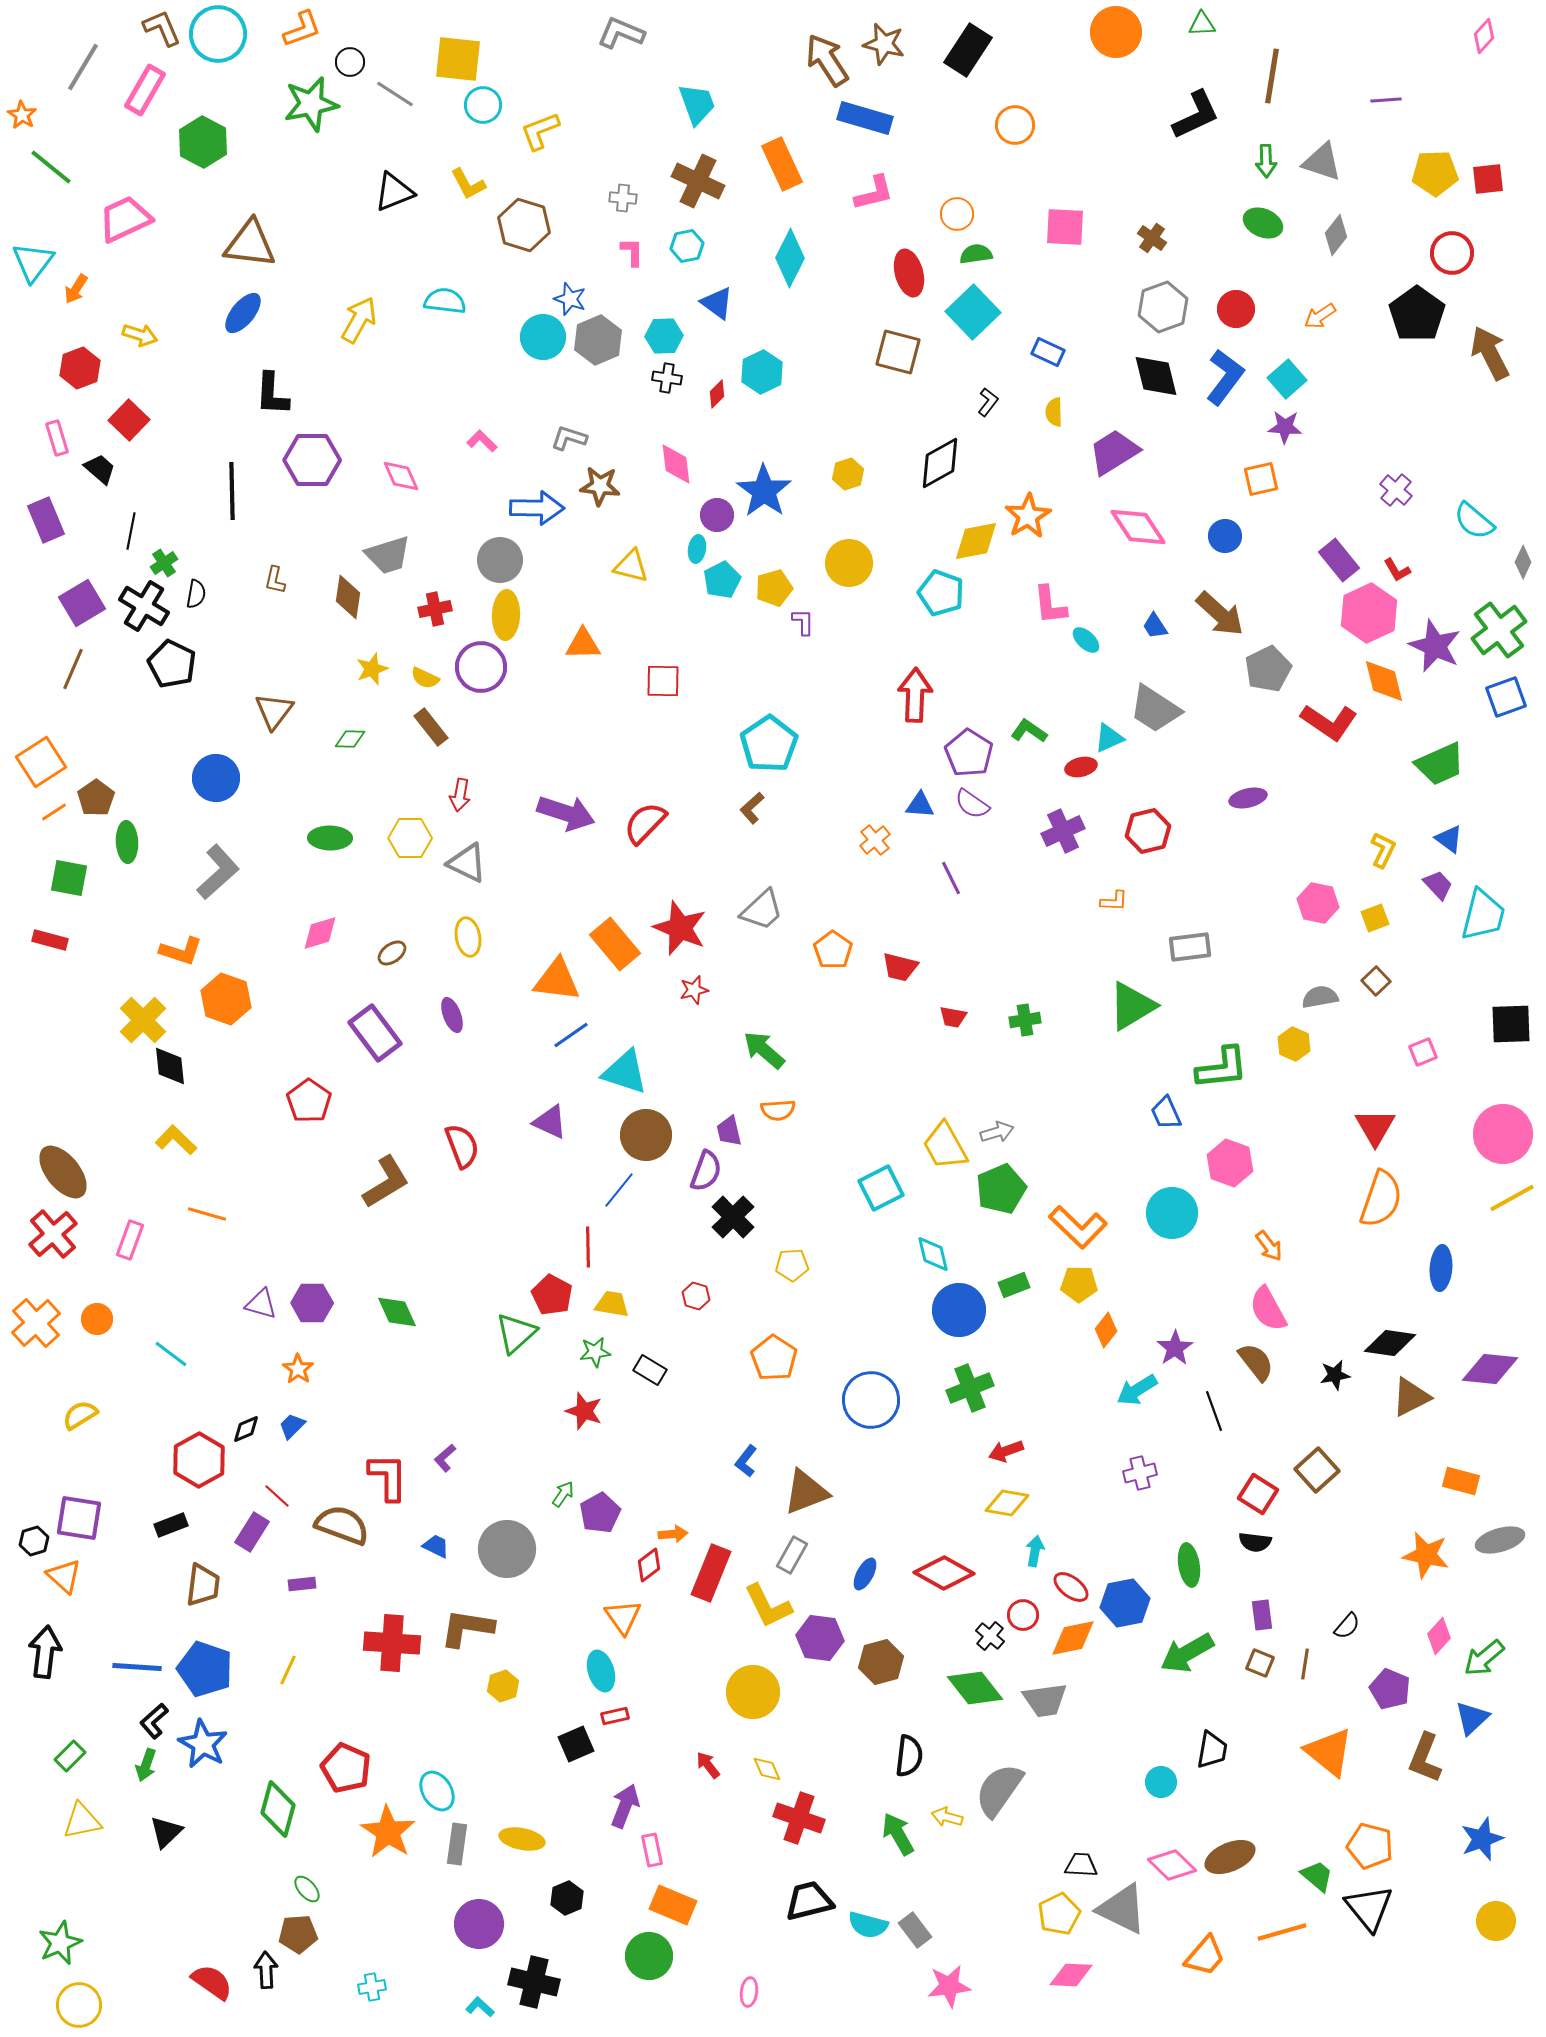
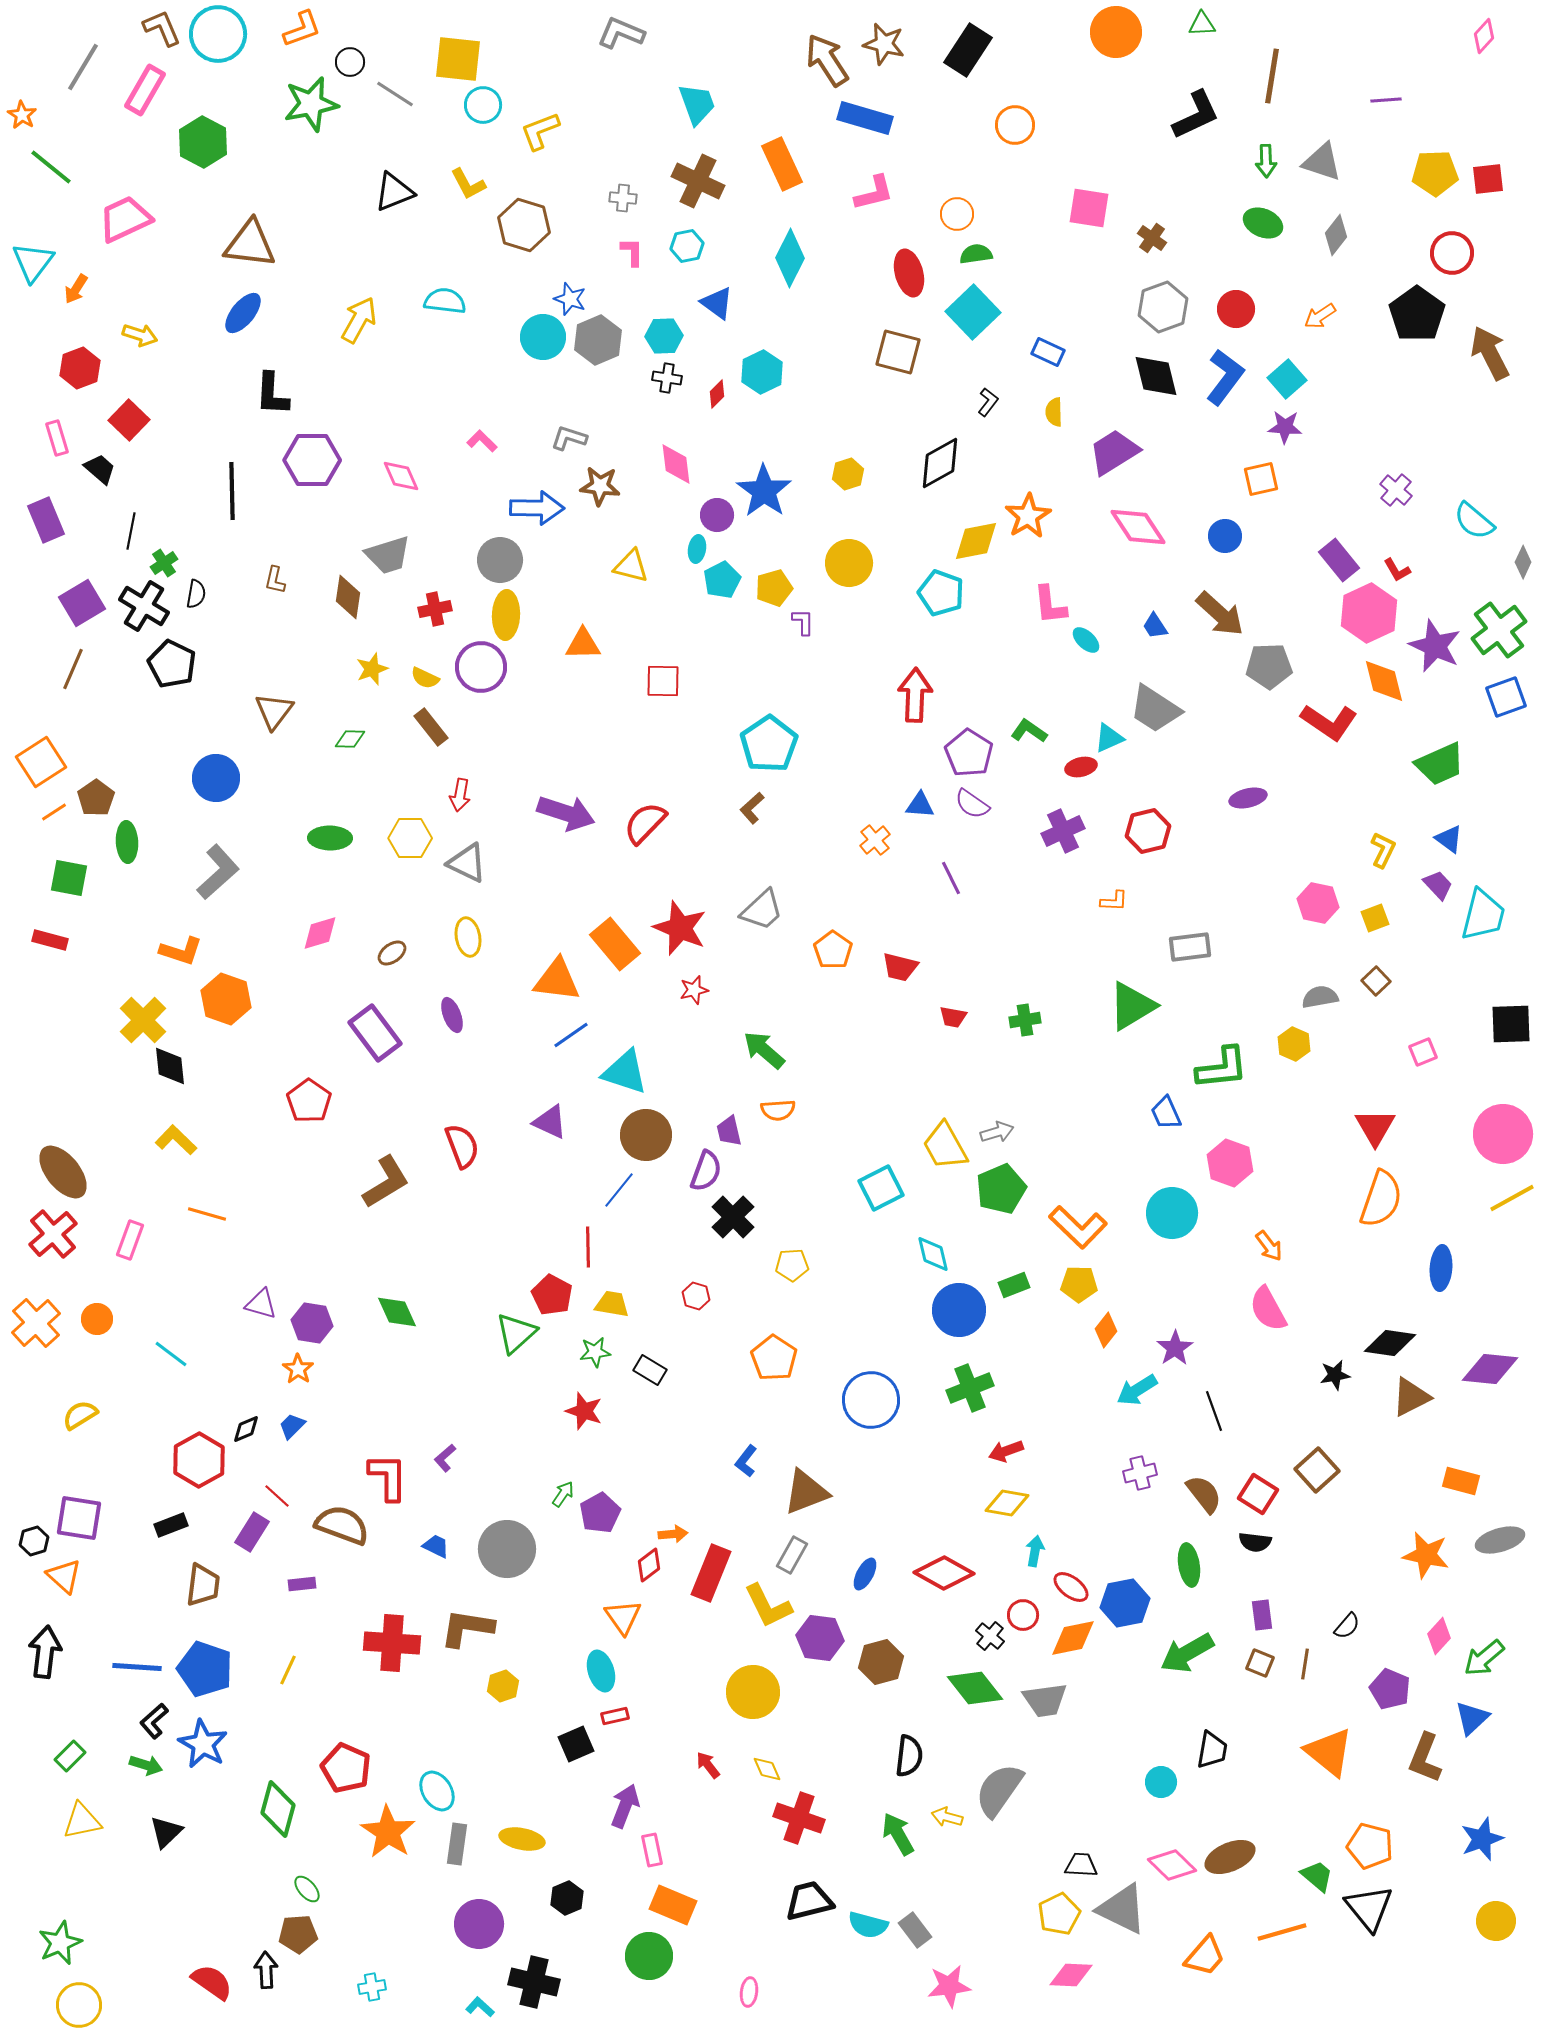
pink square at (1065, 227): moved 24 px right, 19 px up; rotated 6 degrees clockwise
gray pentagon at (1268, 669): moved 1 px right, 3 px up; rotated 24 degrees clockwise
purple hexagon at (312, 1303): moved 20 px down; rotated 9 degrees clockwise
brown semicircle at (1256, 1362): moved 52 px left, 132 px down
green arrow at (146, 1765): rotated 92 degrees counterclockwise
